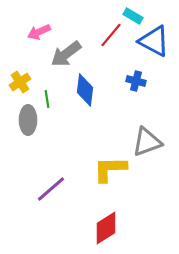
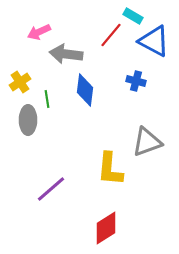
gray arrow: rotated 44 degrees clockwise
yellow L-shape: rotated 84 degrees counterclockwise
